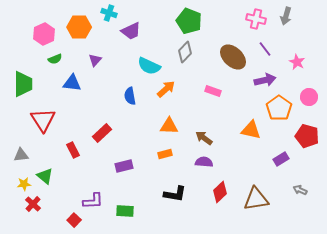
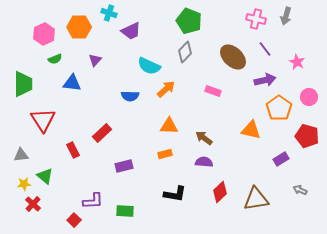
blue semicircle at (130, 96): rotated 78 degrees counterclockwise
